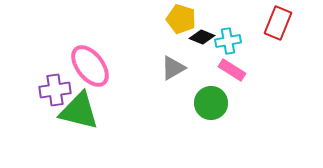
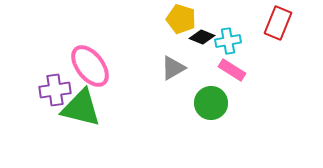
green triangle: moved 2 px right, 3 px up
